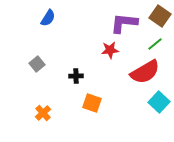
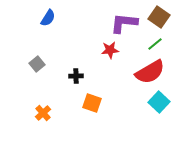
brown square: moved 1 px left, 1 px down
red semicircle: moved 5 px right
